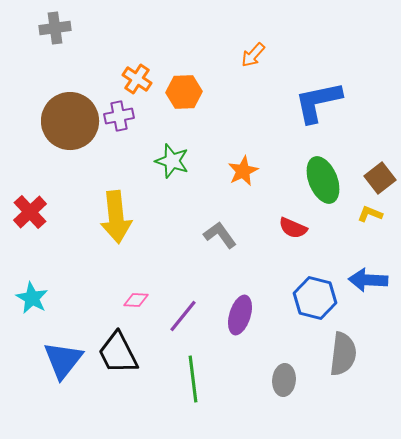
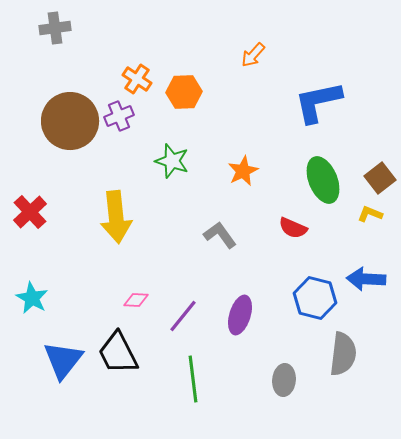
purple cross: rotated 12 degrees counterclockwise
blue arrow: moved 2 px left, 1 px up
